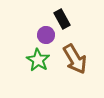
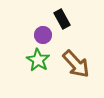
purple circle: moved 3 px left
brown arrow: moved 1 px right, 5 px down; rotated 12 degrees counterclockwise
